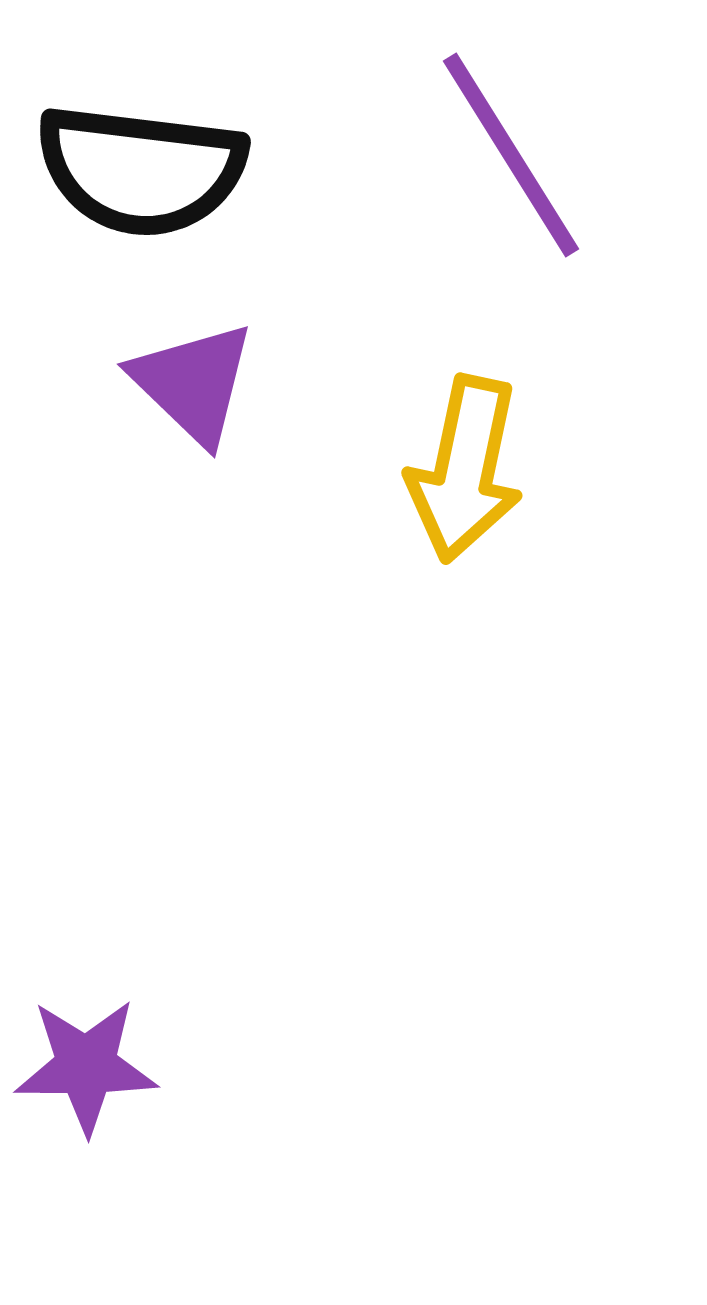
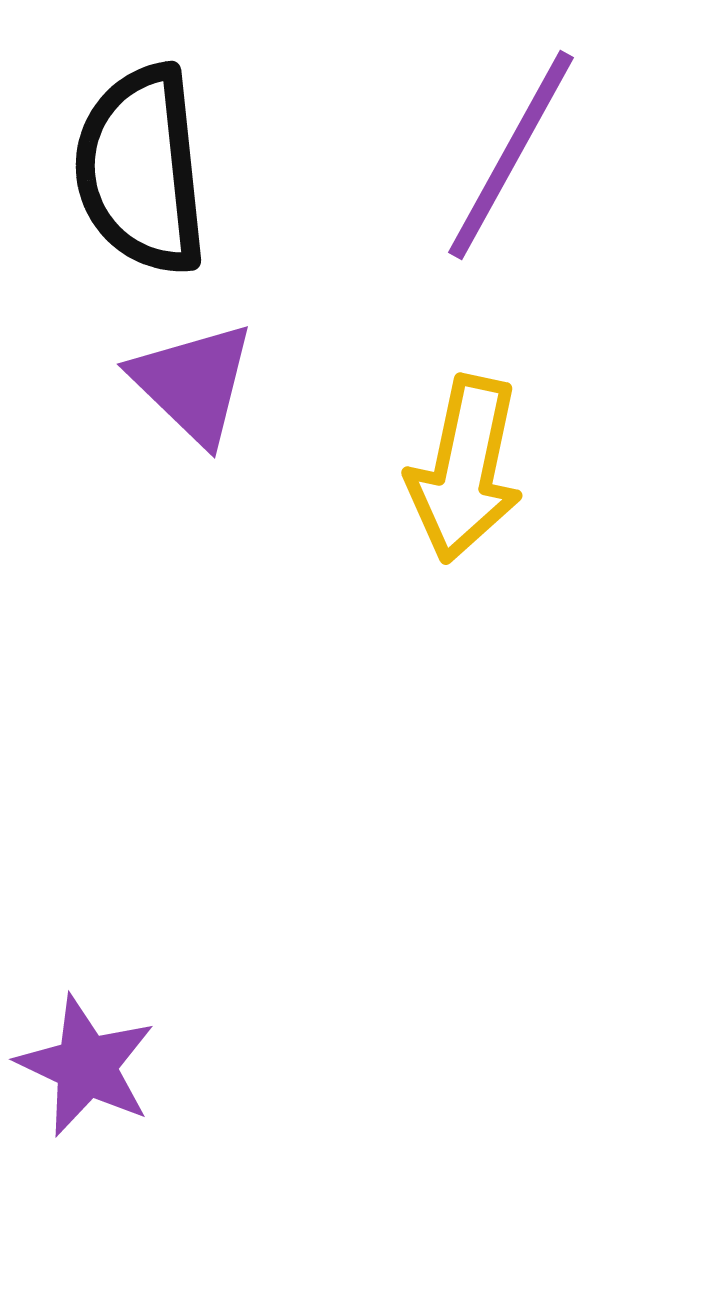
purple line: rotated 61 degrees clockwise
black semicircle: rotated 77 degrees clockwise
purple star: rotated 25 degrees clockwise
